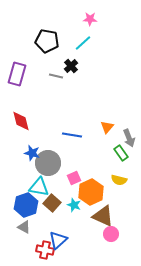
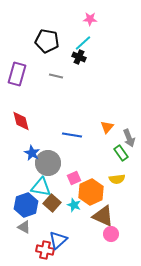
black cross: moved 8 px right, 9 px up; rotated 24 degrees counterclockwise
blue star: rotated 14 degrees clockwise
yellow semicircle: moved 2 px left, 1 px up; rotated 21 degrees counterclockwise
cyan triangle: moved 2 px right
